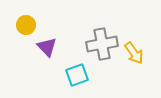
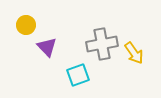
cyan square: moved 1 px right
